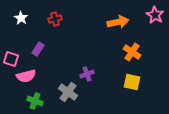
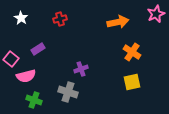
pink star: moved 1 px right, 1 px up; rotated 18 degrees clockwise
red cross: moved 5 px right
purple rectangle: rotated 24 degrees clockwise
pink square: rotated 21 degrees clockwise
purple cross: moved 6 px left, 5 px up
yellow square: rotated 24 degrees counterclockwise
gray cross: rotated 18 degrees counterclockwise
green cross: moved 1 px left, 1 px up
